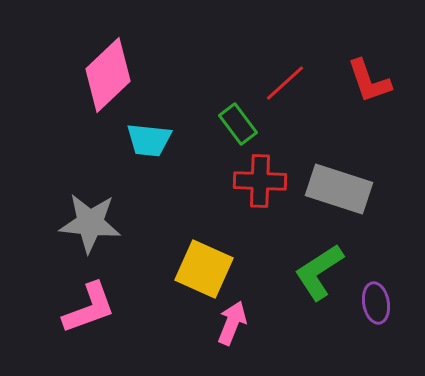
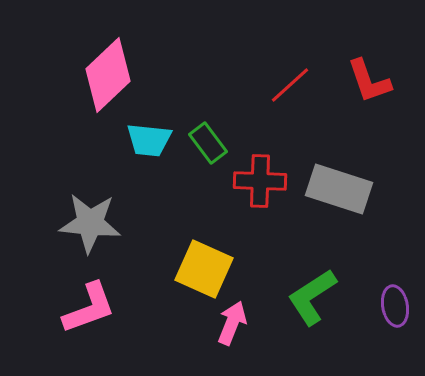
red line: moved 5 px right, 2 px down
green rectangle: moved 30 px left, 19 px down
green L-shape: moved 7 px left, 25 px down
purple ellipse: moved 19 px right, 3 px down
